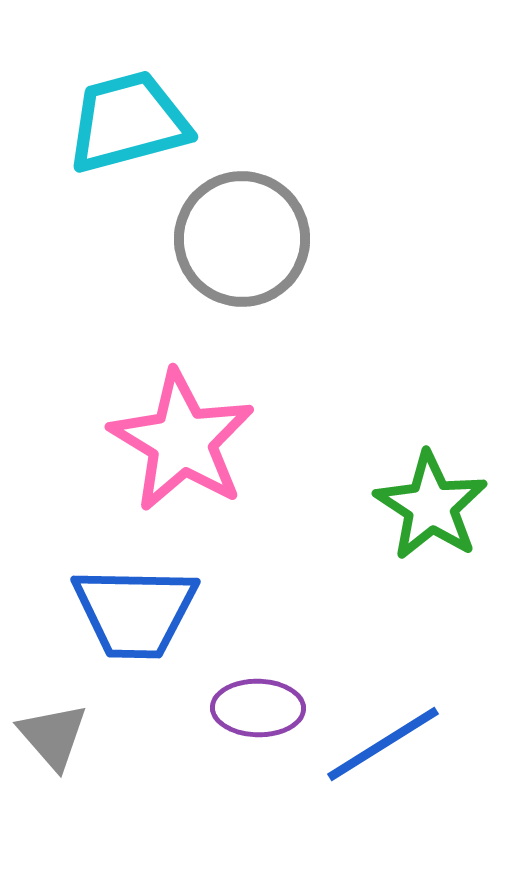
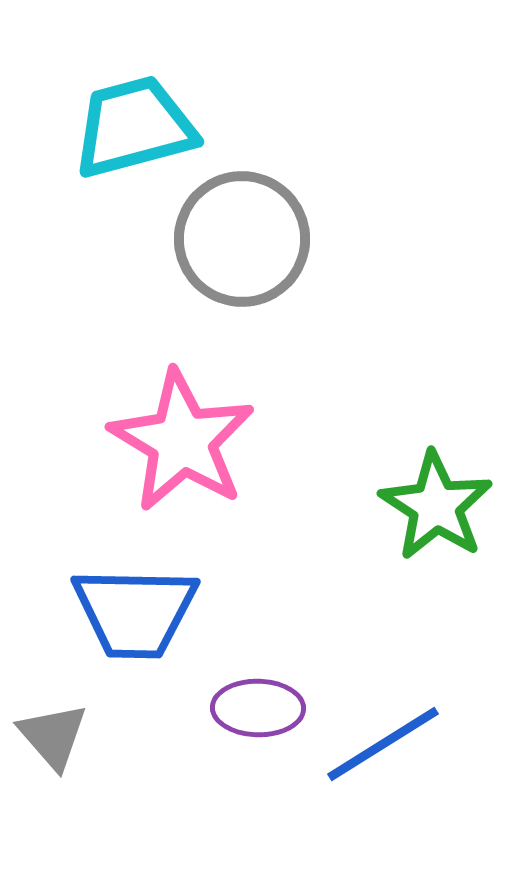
cyan trapezoid: moved 6 px right, 5 px down
green star: moved 5 px right
